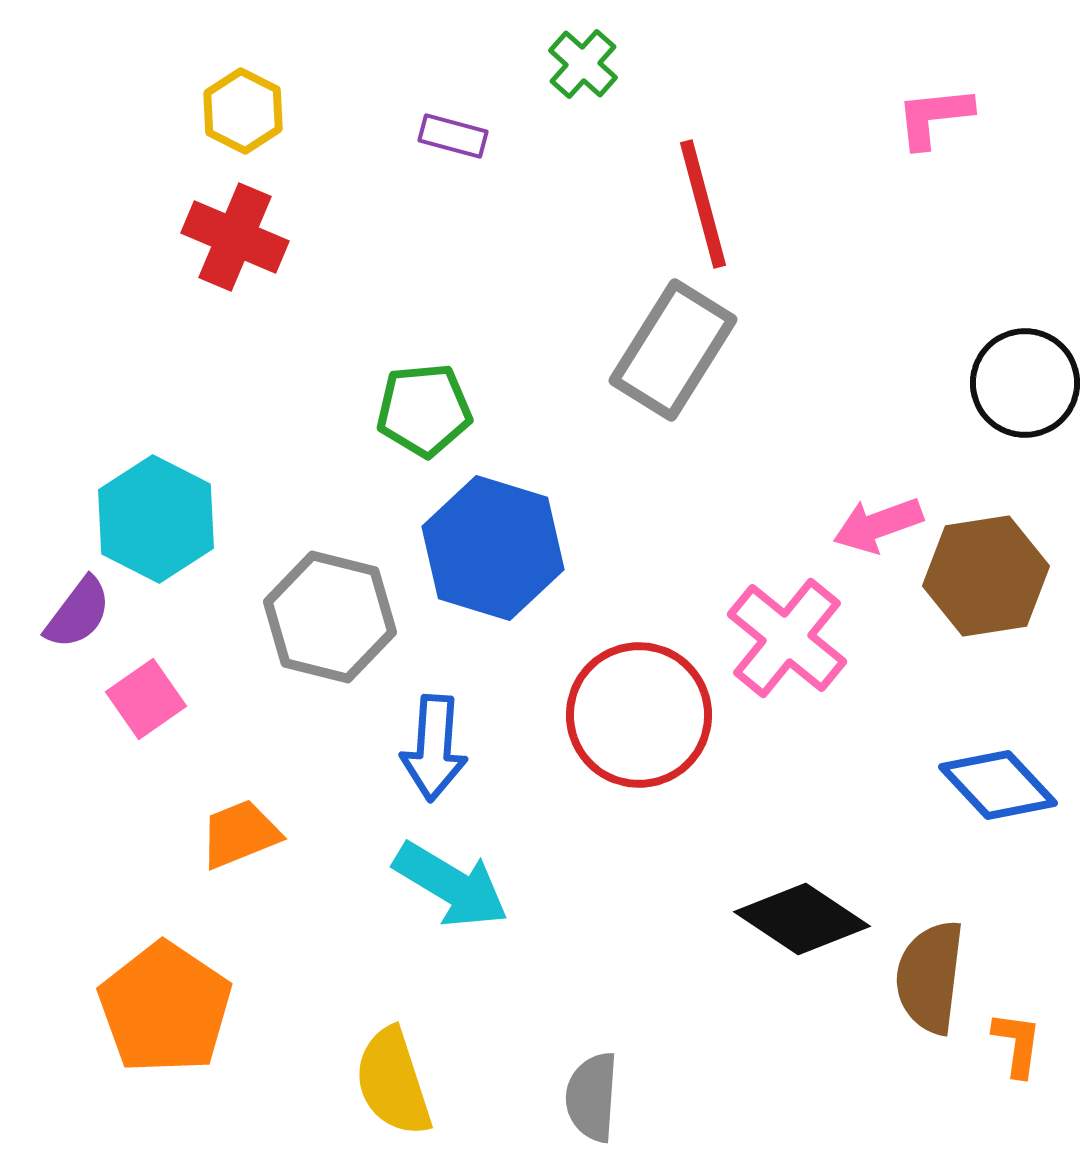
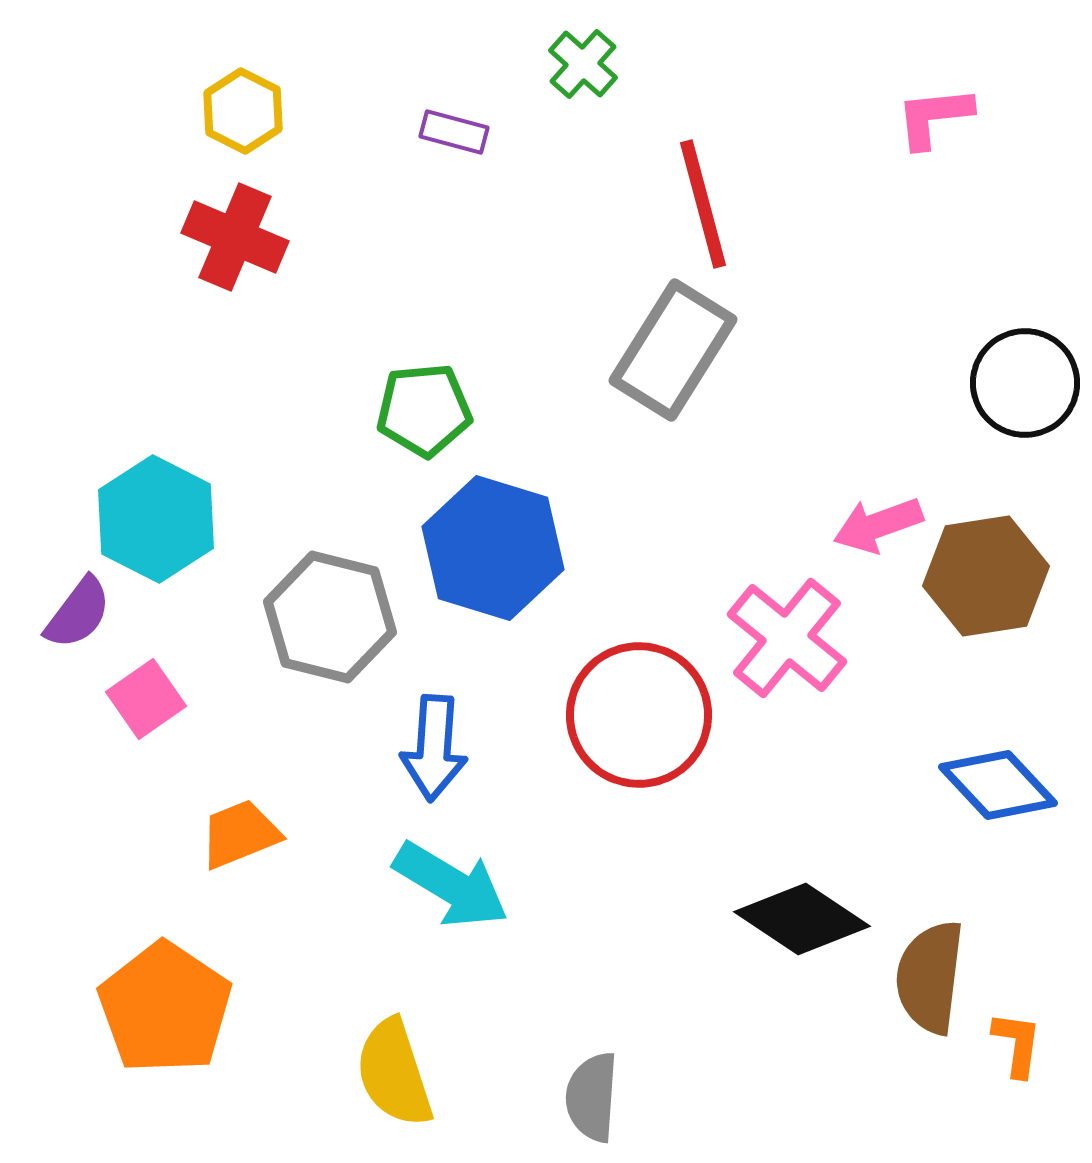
purple rectangle: moved 1 px right, 4 px up
yellow semicircle: moved 1 px right, 9 px up
